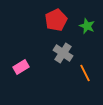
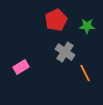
green star: rotated 21 degrees counterclockwise
gray cross: moved 2 px right, 1 px up
